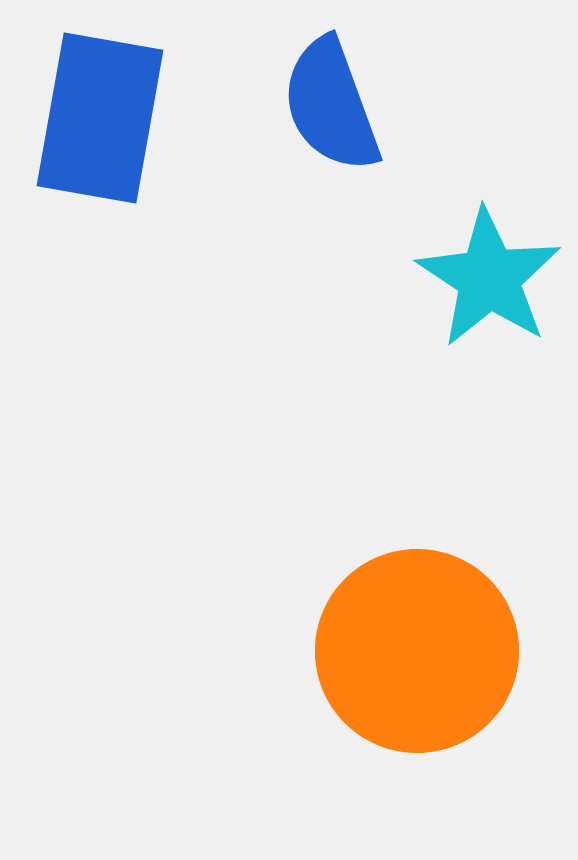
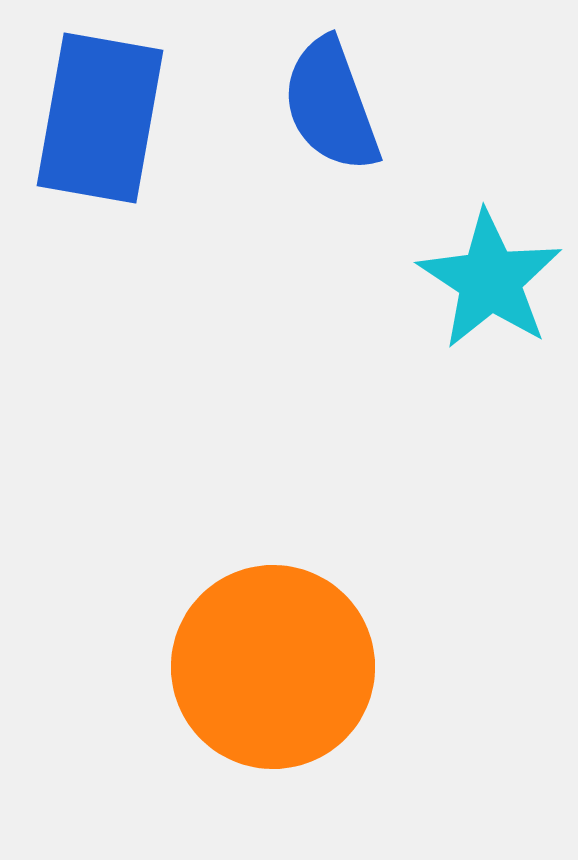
cyan star: moved 1 px right, 2 px down
orange circle: moved 144 px left, 16 px down
